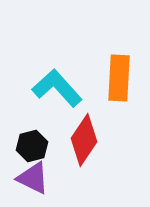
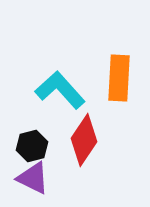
cyan L-shape: moved 3 px right, 2 px down
